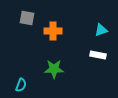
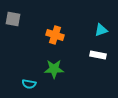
gray square: moved 14 px left, 1 px down
orange cross: moved 2 px right, 4 px down; rotated 18 degrees clockwise
cyan semicircle: moved 8 px right, 1 px up; rotated 80 degrees clockwise
